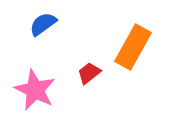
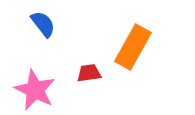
blue semicircle: rotated 88 degrees clockwise
red trapezoid: rotated 30 degrees clockwise
